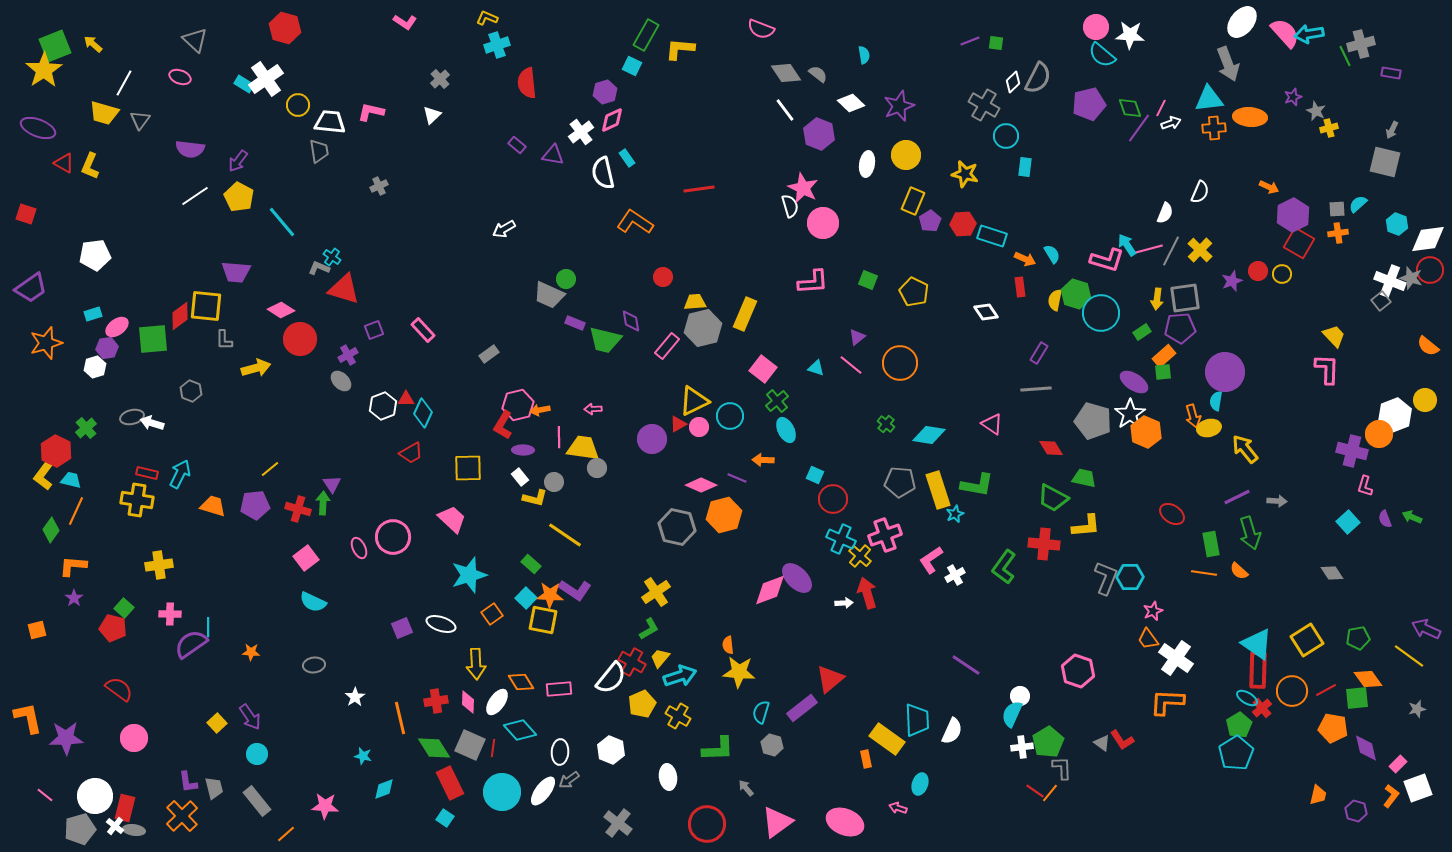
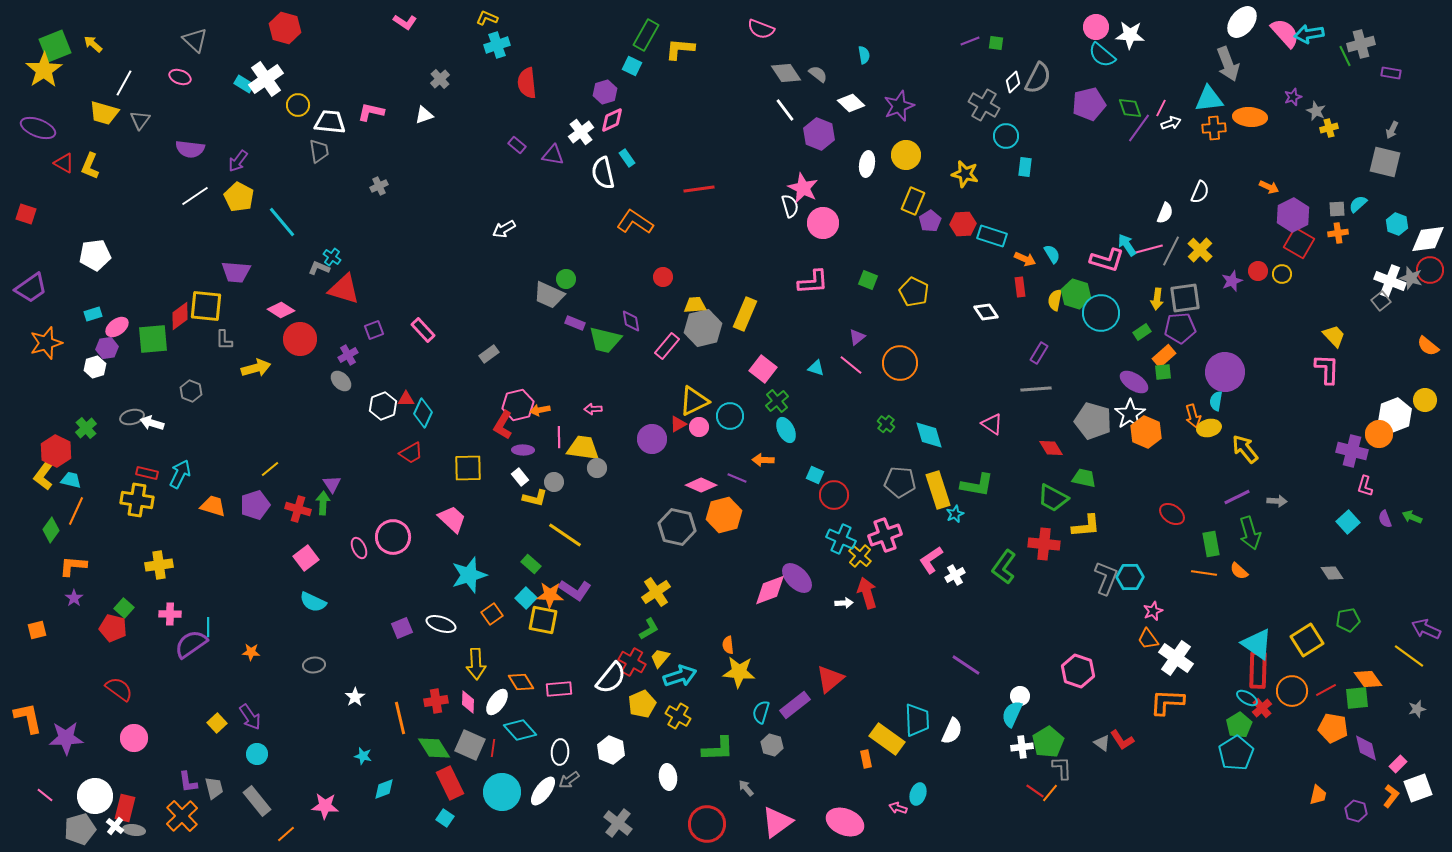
white triangle at (432, 115): moved 8 px left; rotated 24 degrees clockwise
yellow trapezoid at (695, 302): moved 3 px down
cyan diamond at (929, 435): rotated 64 degrees clockwise
red circle at (833, 499): moved 1 px right, 4 px up
purple pentagon at (255, 505): rotated 12 degrees counterclockwise
green pentagon at (1358, 638): moved 10 px left, 18 px up
purple rectangle at (802, 708): moved 7 px left, 3 px up
cyan ellipse at (920, 784): moved 2 px left, 10 px down
